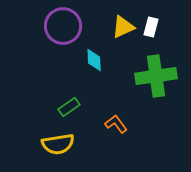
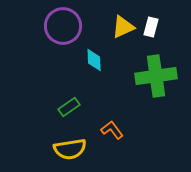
orange L-shape: moved 4 px left, 6 px down
yellow semicircle: moved 12 px right, 5 px down
